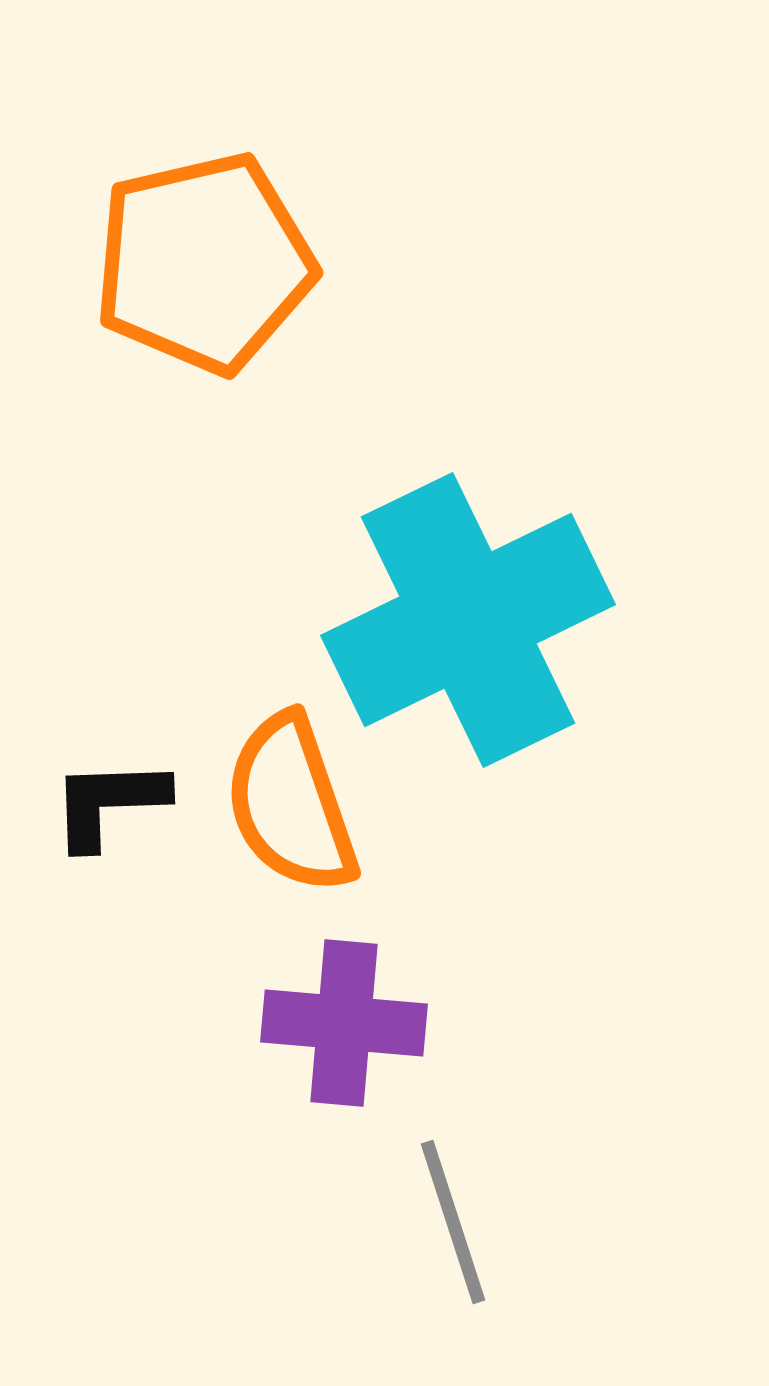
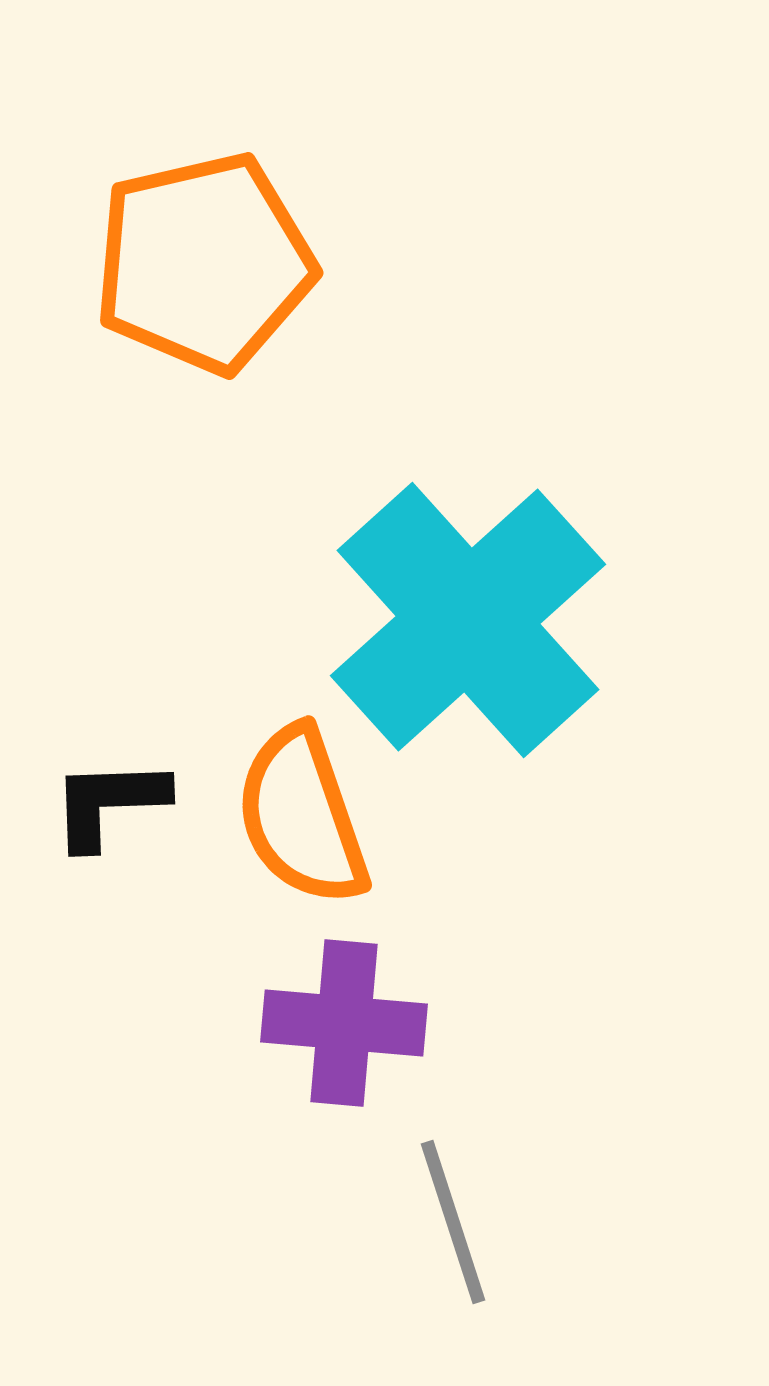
cyan cross: rotated 16 degrees counterclockwise
orange semicircle: moved 11 px right, 12 px down
